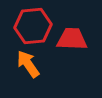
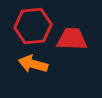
orange arrow: moved 5 px right; rotated 40 degrees counterclockwise
